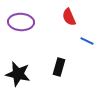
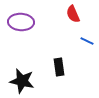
red semicircle: moved 4 px right, 3 px up
black rectangle: rotated 24 degrees counterclockwise
black star: moved 4 px right, 7 px down
